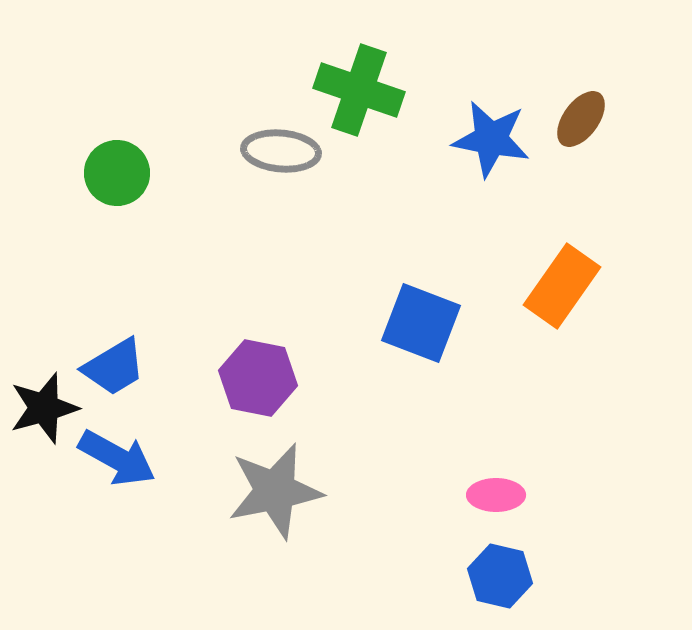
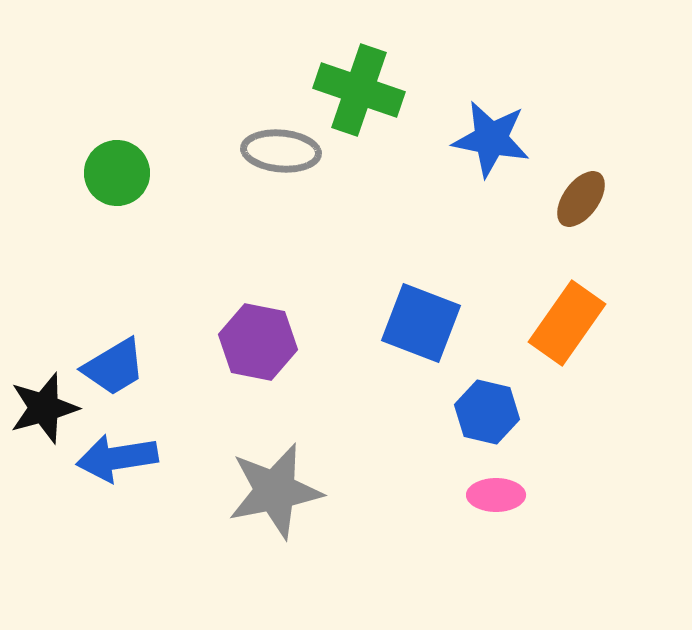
brown ellipse: moved 80 px down
orange rectangle: moved 5 px right, 37 px down
purple hexagon: moved 36 px up
blue arrow: rotated 142 degrees clockwise
blue hexagon: moved 13 px left, 164 px up
